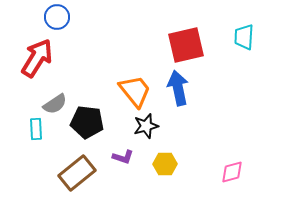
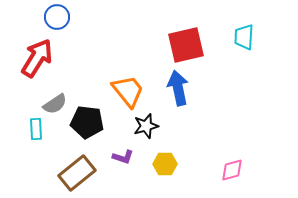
orange trapezoid: moved 7 px left
pink diamond: moved 2 px up
